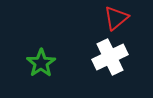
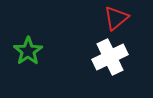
green star: moved 13 px left, 12 px up
